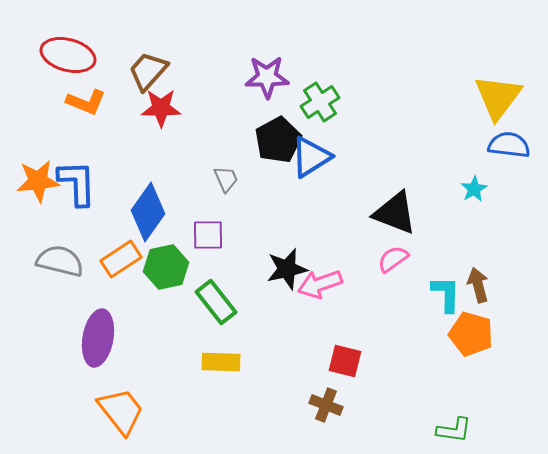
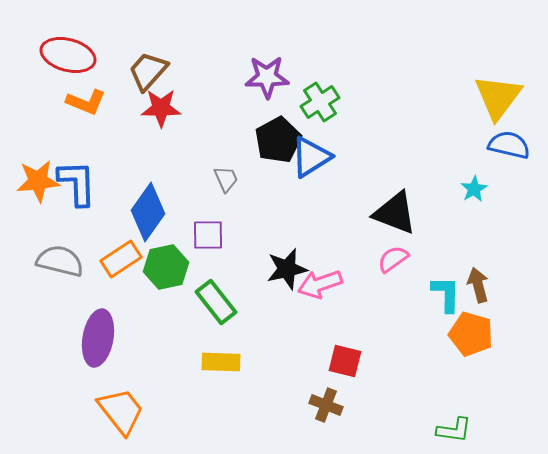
blue semicircle: rotated 6 degrees clockwise
